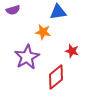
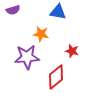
blue triangle: rotated 18 degrees clockwise
orange star: moved 2 px left, 2 px down
purple star: rotated 25 degrees clockwise
